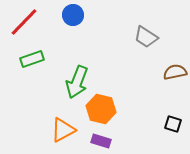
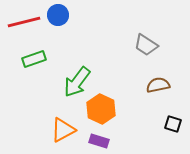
blue circle: moved 15 px left
red line: rotated 32 degrees clockwise
gray trapezoid: moved 8 px down
green rectangle: moved 2 px right
brown semicircle: moved 17 px left, 13 px down
green arrow: rotated 16 degrees clockwise
orange hexagon: rotated 12 degrees clockwise
purple rectangle: moved 2 px left
